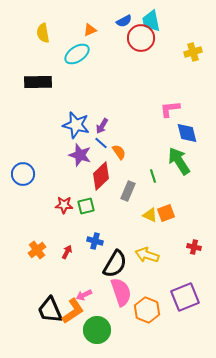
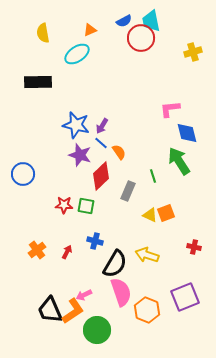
green square: rotated 24 degrees clockwise
